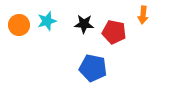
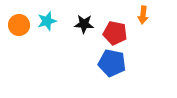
red pentagon: moved 1 px right, 1 px down
blue pentagon: moved 19 px right, 5 px up
